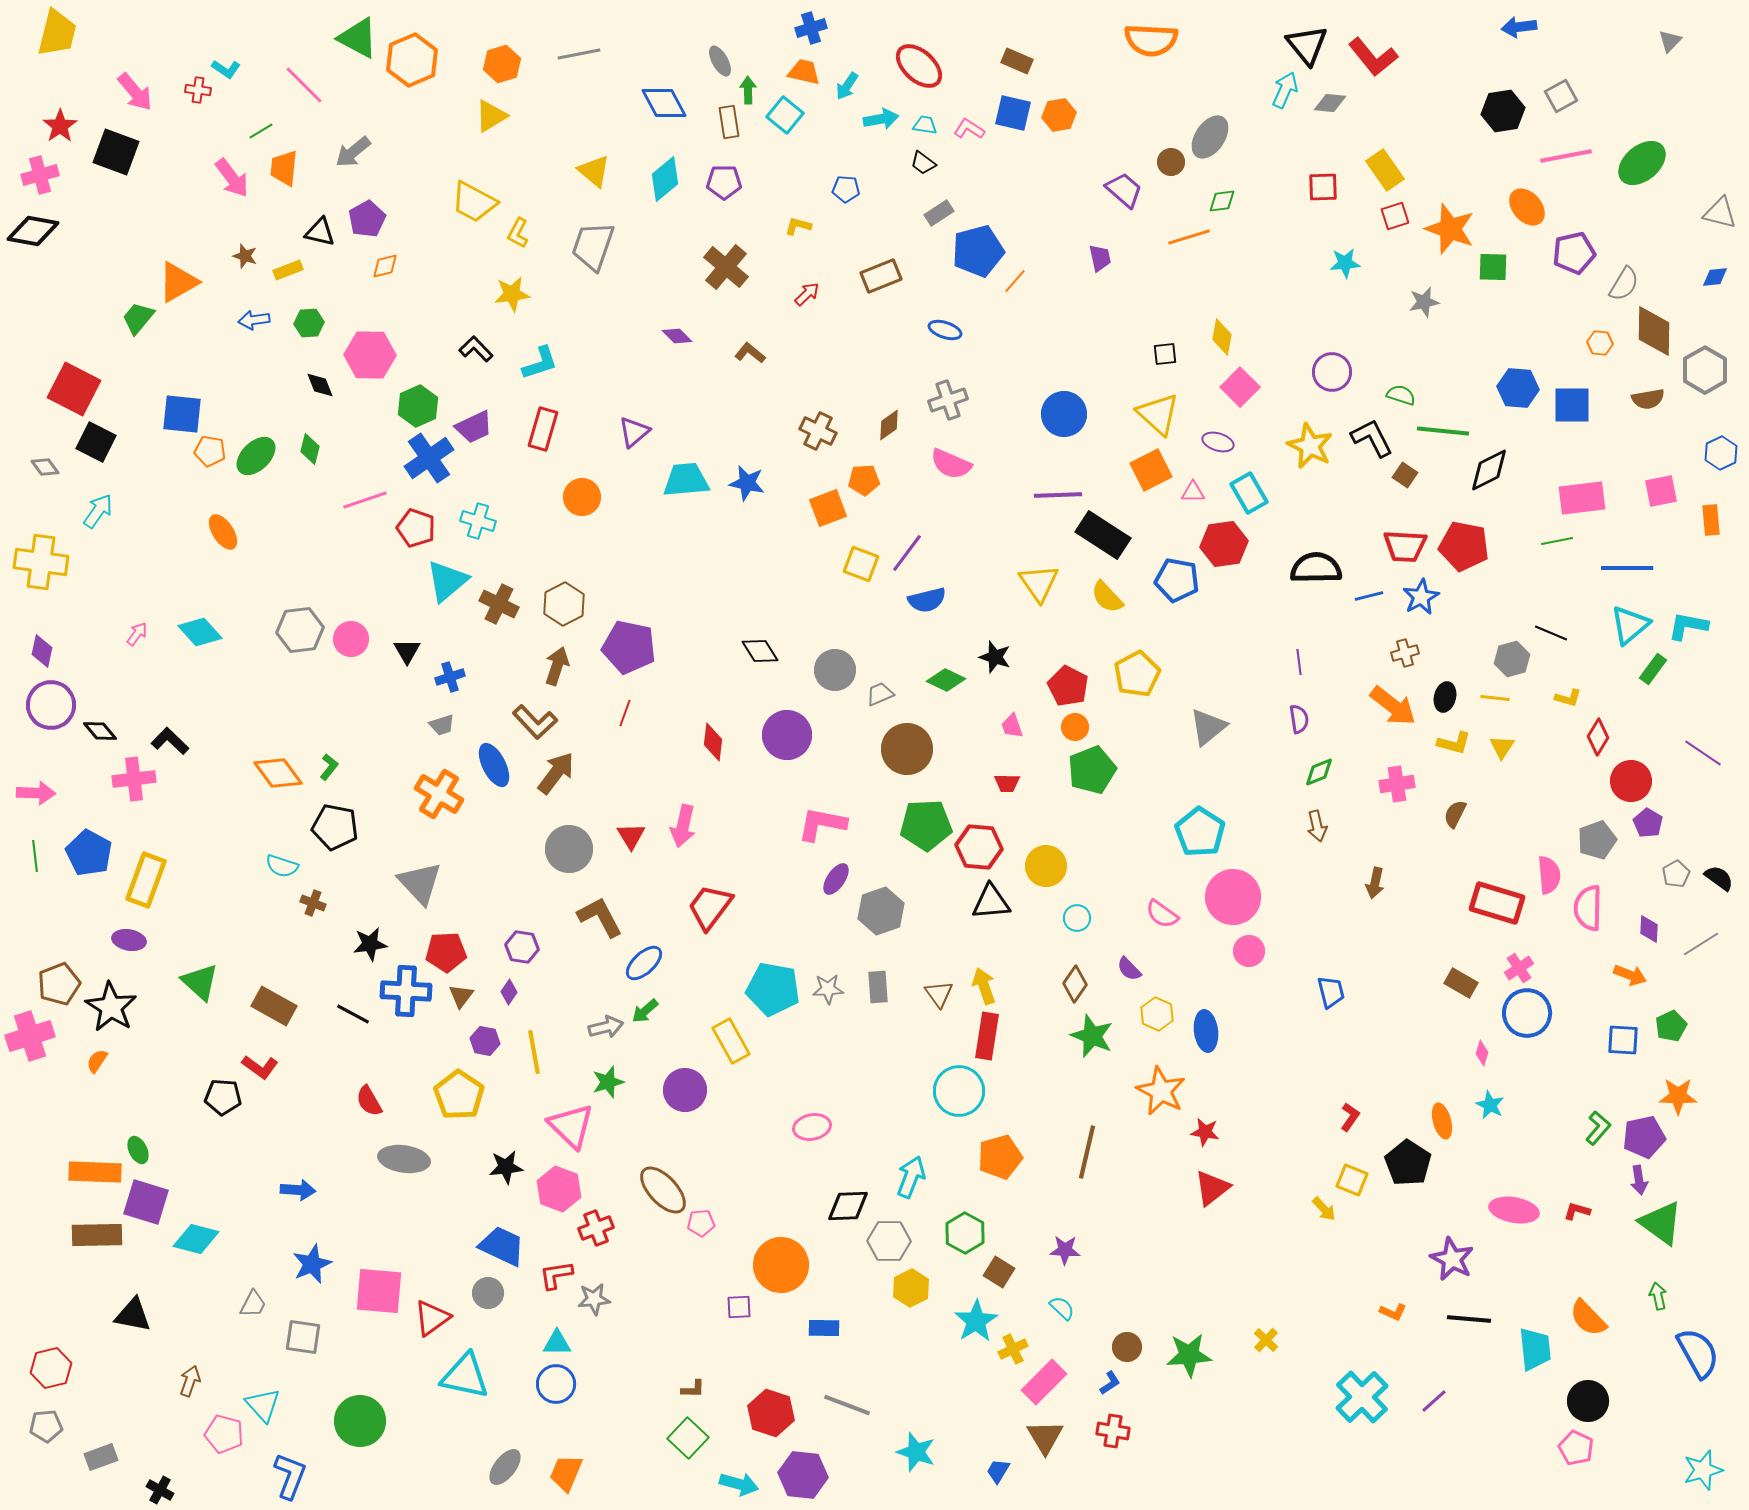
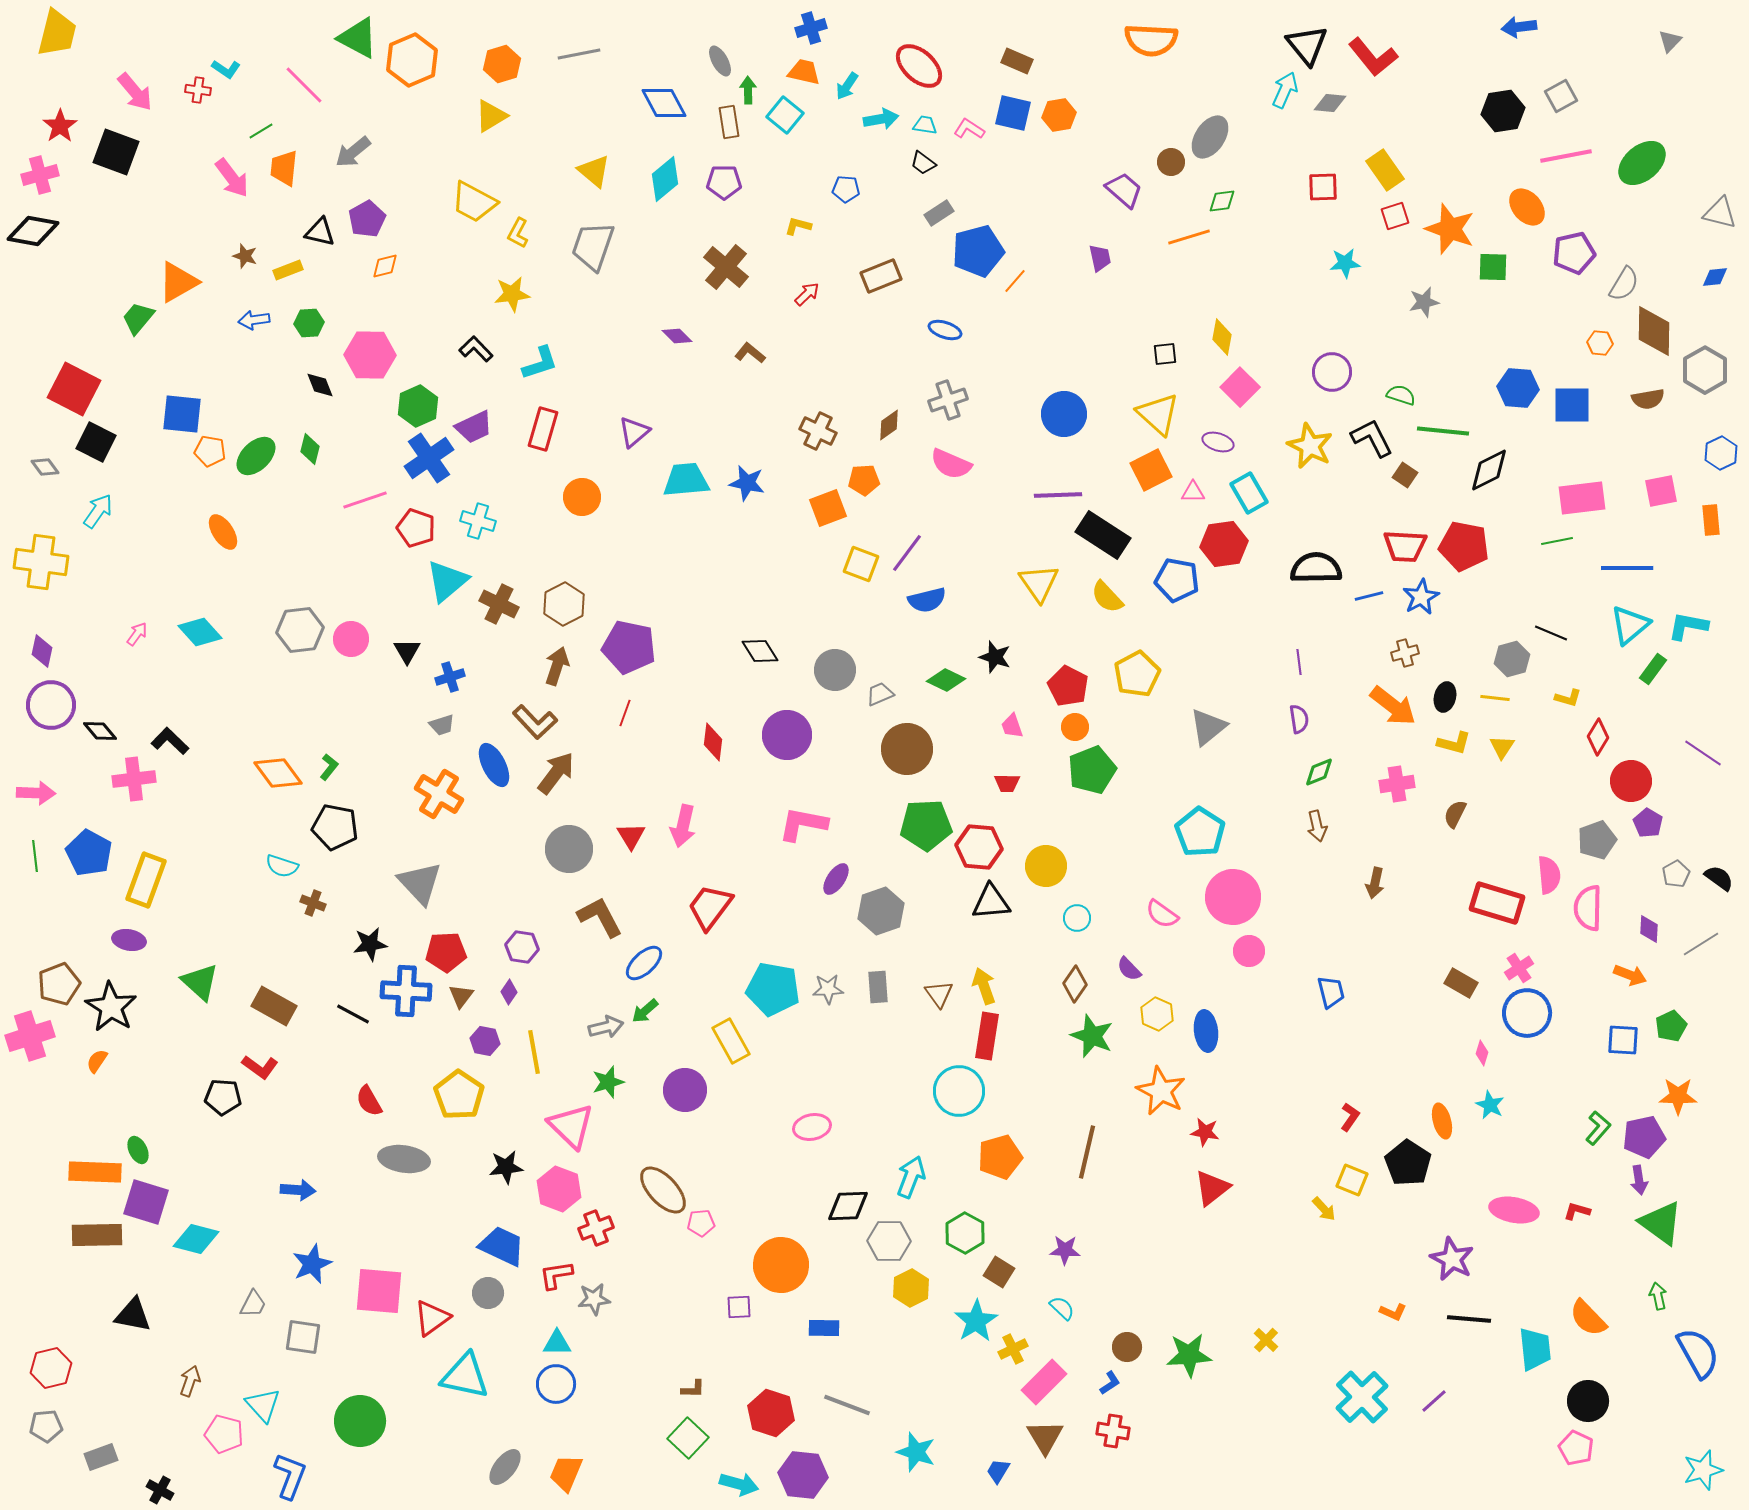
pink L-shape at (822, 824): moved 19 px left
